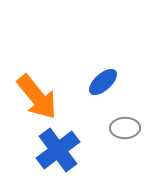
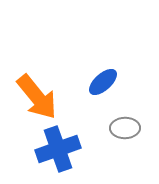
blue cross: moved 1 px up; rotated 18 degrees clockwise
